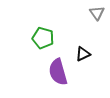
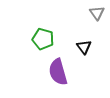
green pentagon: moved 1 px down
black triangle: moved 1 px right, 7 px up; rotated 42 degrees counterclockwise
